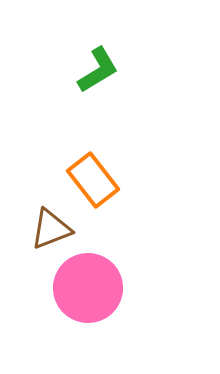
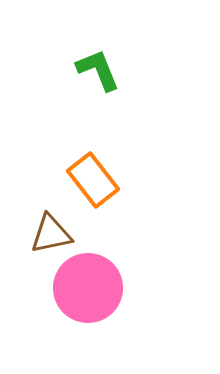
green L-shape: rotated 81 degrees counterclockwise
brown triangle: moved 5 px down; rotated 9 degrees clockwise
